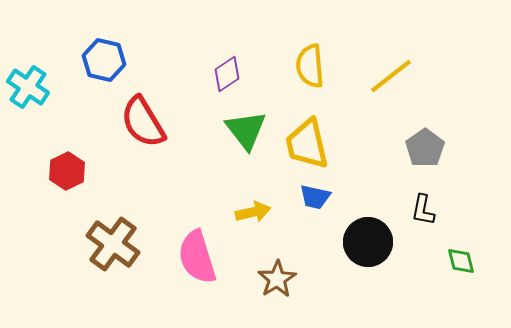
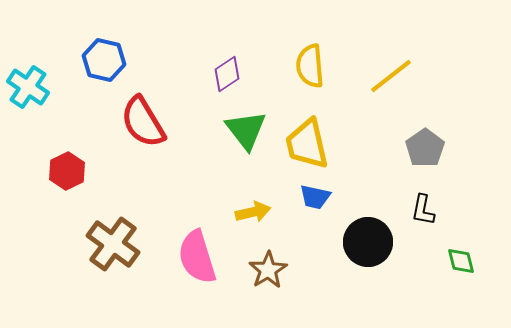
brown star: moved 9 px left, 9 px up
